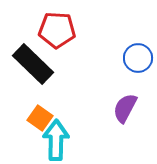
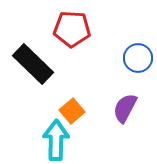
red pentagon: moved 15 px right, 1 px up
orange square: moved 32 px right, 7 px up; rotated 15 degrees clockwise
